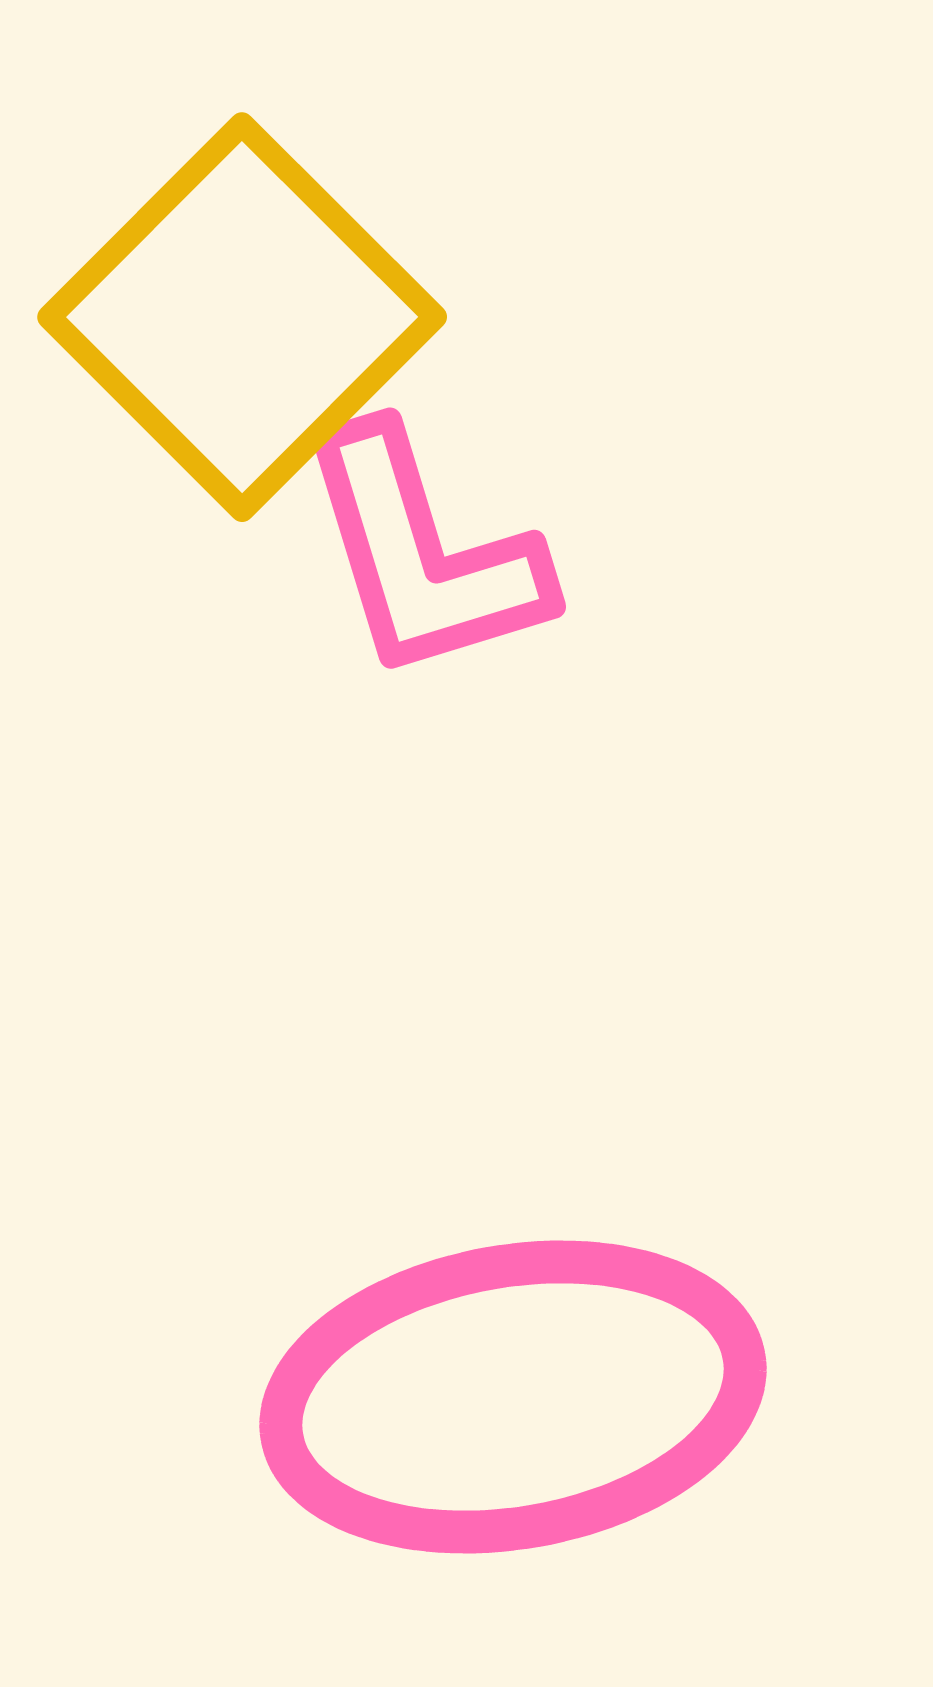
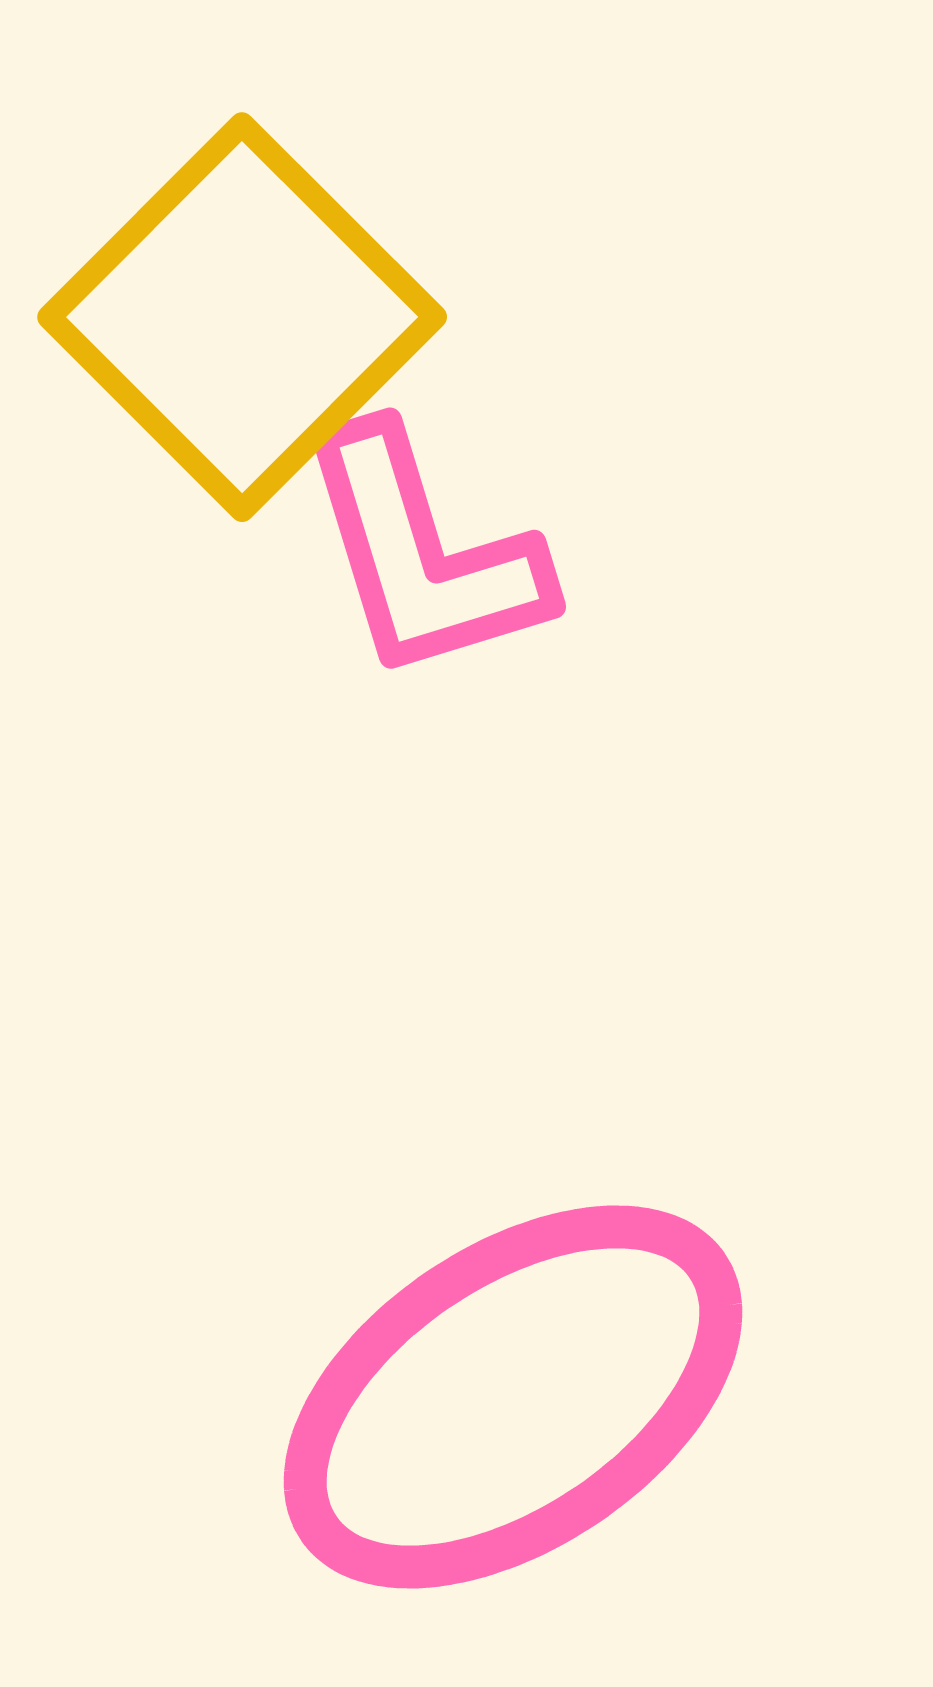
pink ellipse: rotated 24 degrees counterclockwise
